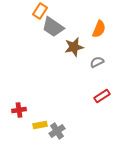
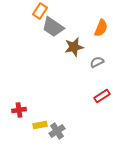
orange semicircle: moved 2 px right, 1 px up
